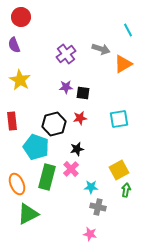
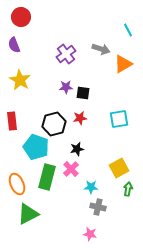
yellow square: moved 2 px up
green arrow: moved 2 px right, 1 px up
